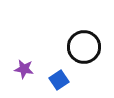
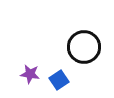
purple star: moved 6 px right, 5 px down
